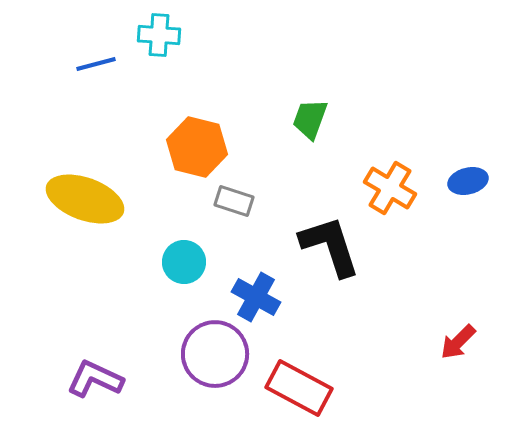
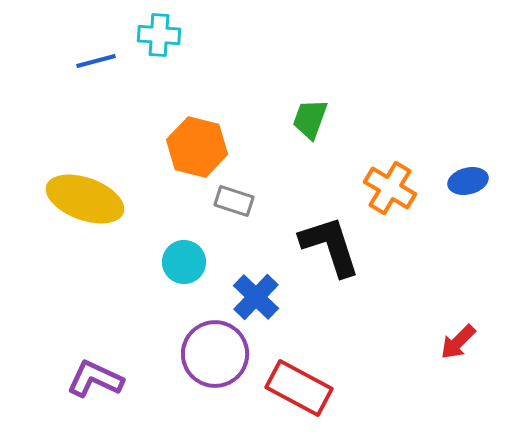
blue line: moved 3 px up
blue cross: rotated 15 degrees clockwise
